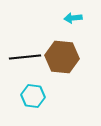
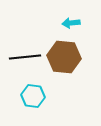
cyan arrow: moved 2 px left, 5 px down
brown hexagon: moved 2 px right
